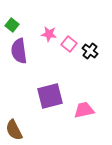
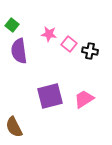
black cross: rotated 28 degrees counterclockwise
pink trapezoid: moved 11 px up; rotated 20 degrees counterclockwise
brown semicircle: moved 3 px up
